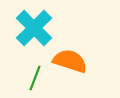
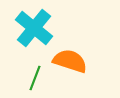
cyan cross: rotated 6 degrees counterclockwise
